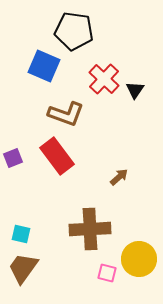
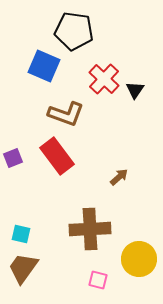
pink square: moved 9 px left, 7 px down
